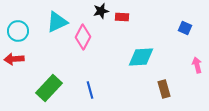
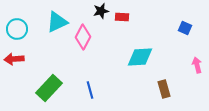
cyan circle: moved 1 px left, 2 px up
cyan diamond: moved 1 px left
